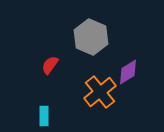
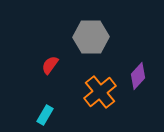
gray hexagon: rotated 24 degrees counterclockwise
purple diamond: moved 10 px right, 4 px down; rotated 16 degrees counterclockwise
cyan rectangle: moved 1 px right, 1 px up; rotated 30 degrees clockwise
